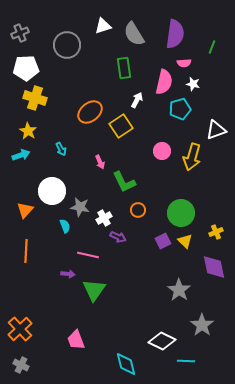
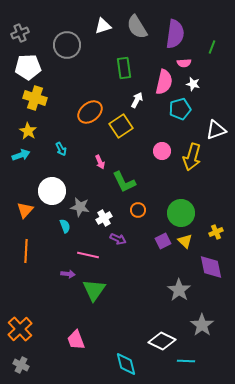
gray semicircle at (134, 34): moved 3 px right, 7 px up
white pentagon at (26, 68): moved 2 px right, 1 px up
purple arrow at (118, 237): moved 2 px down
purple diamond at (214, 267): moved 3 px left
